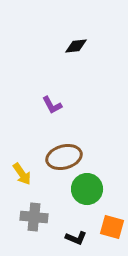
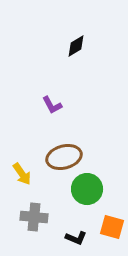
black diamond: rotated 25 degrees counterclockwise
